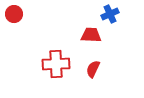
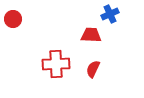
red circle: moved 1 px left, 5 px down
